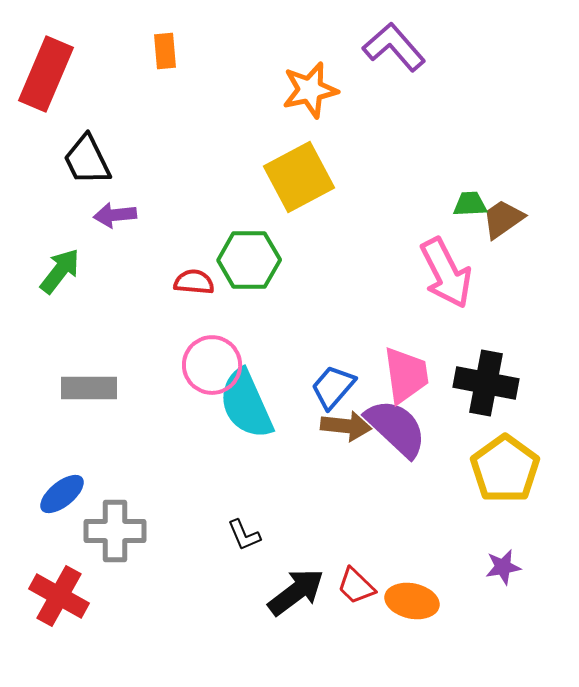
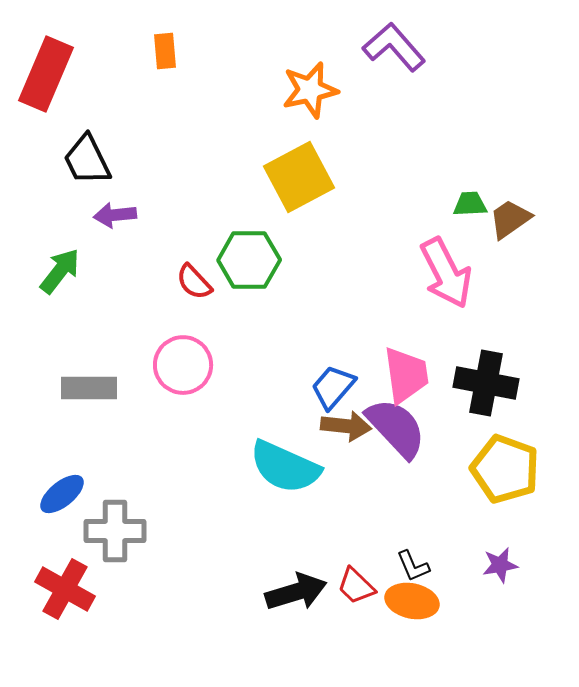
brown trapezoid: moved 7 px right
red semicircle: rotated 138 degrees counterclockwise
pink circle: moved 29 px left
cyan semicircle: moved 39 px right, 63 px down; rotated 42 degrees counterclockwise
purple semicircle: rotated 4 degrees clockwise
yellow pentagon: rotated 16 degrees counterclockwise
black L-shape: moved 169 px right, 31 px down
purple star: moved 3 px left, 2 px up
black arrow: rotated 20 degrees clockwise
red cross: moved 6 px right, 7 px up
